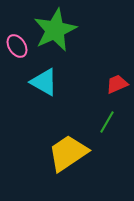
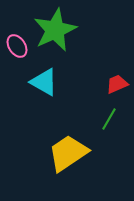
green line: moved 2 px right, 3 px up
